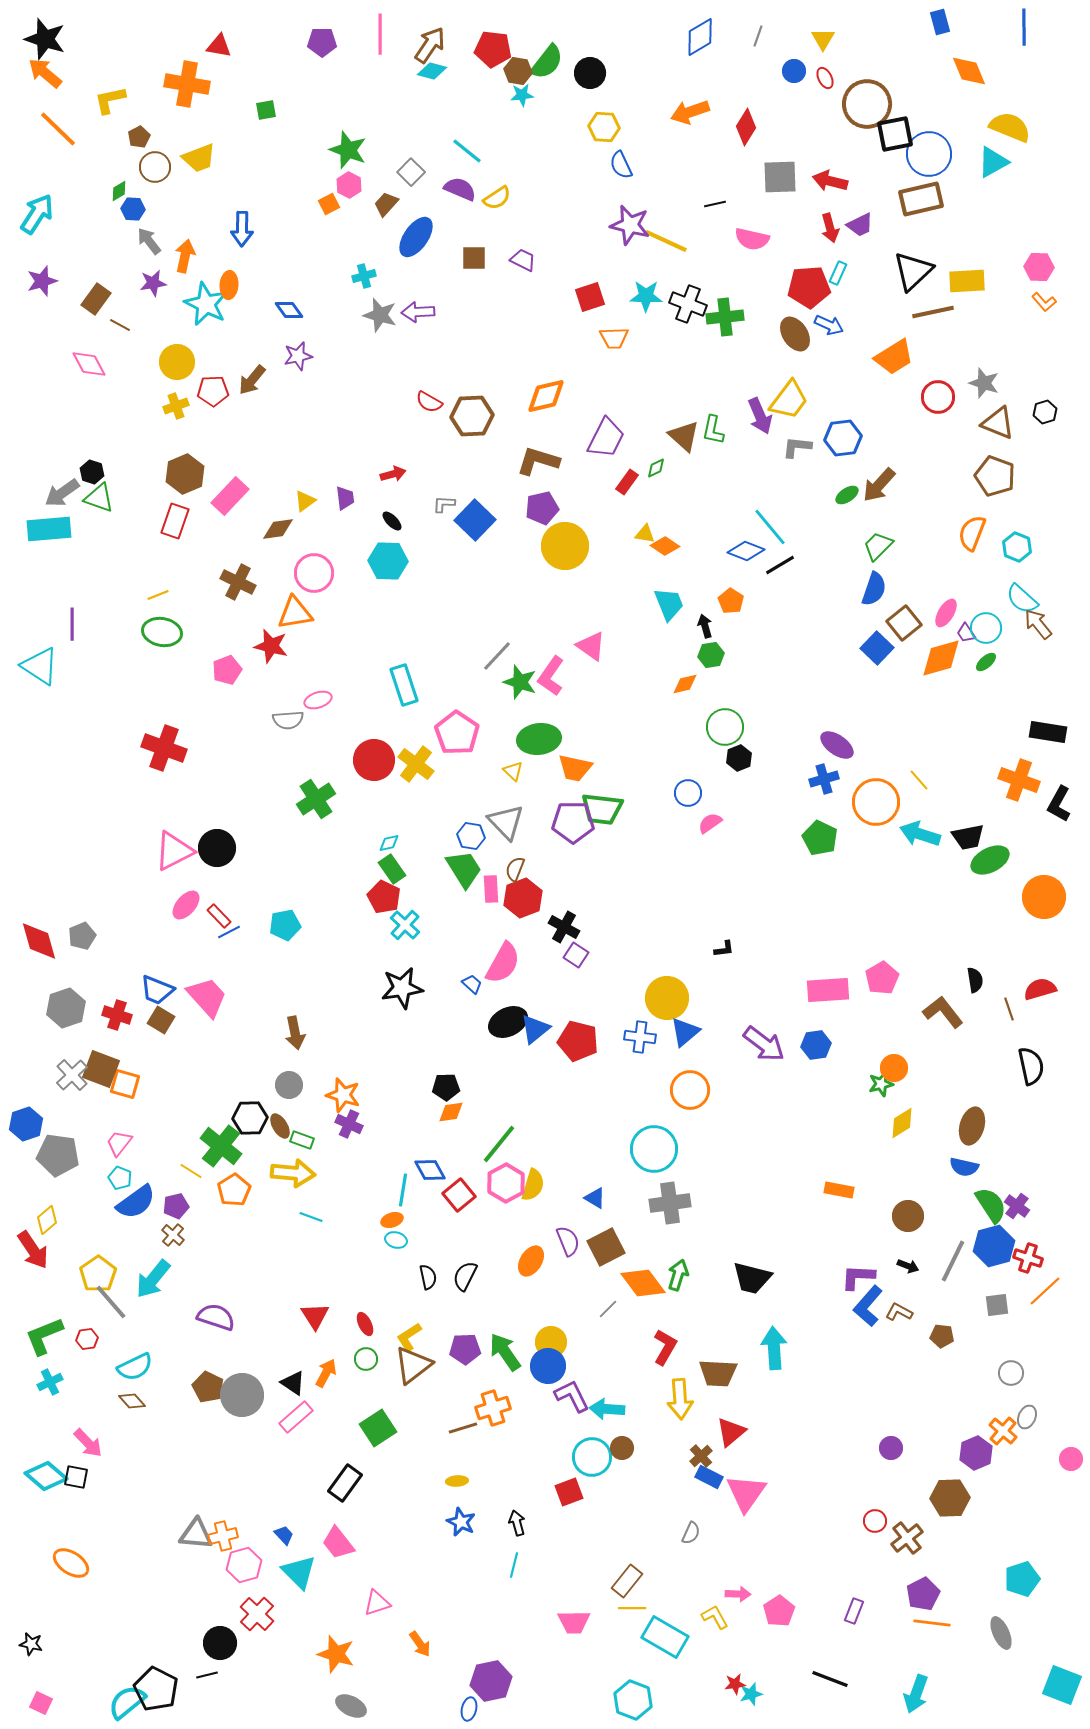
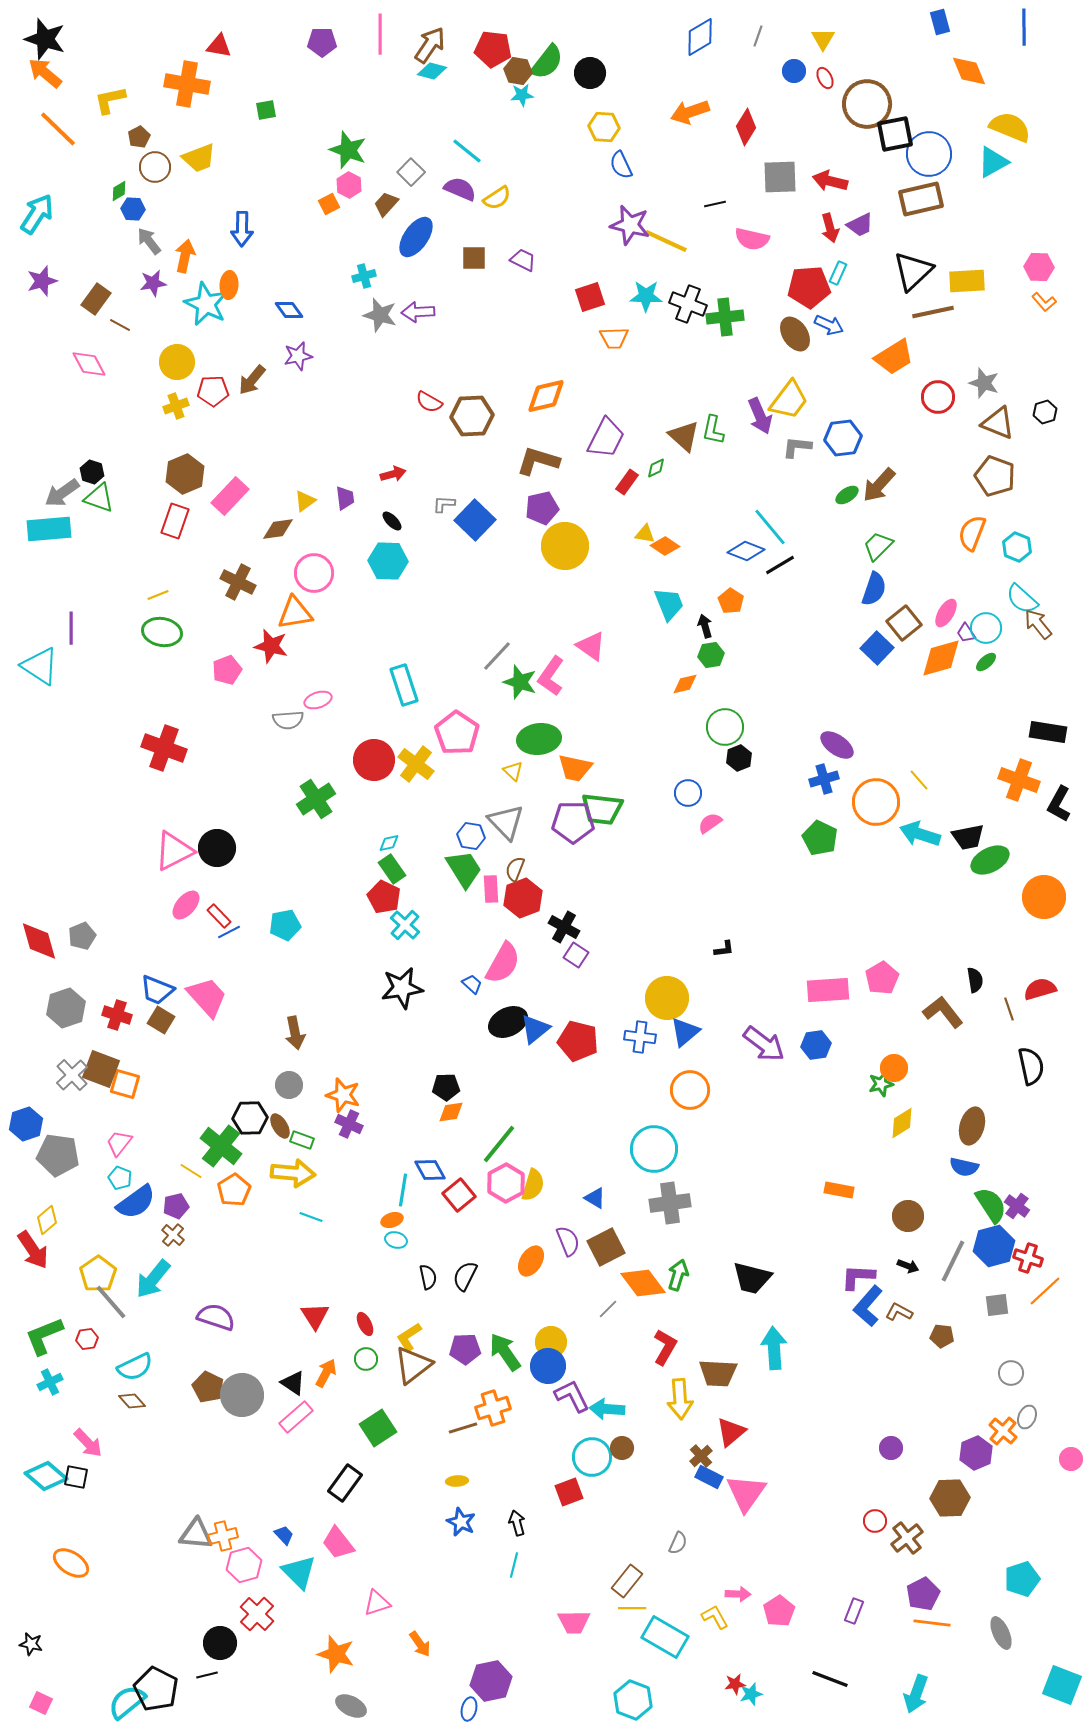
purple line at (72, 624): moved 1 px left, 4 px down
gray semicircle at (691, 1533): moved 13 px left, 10 px down
